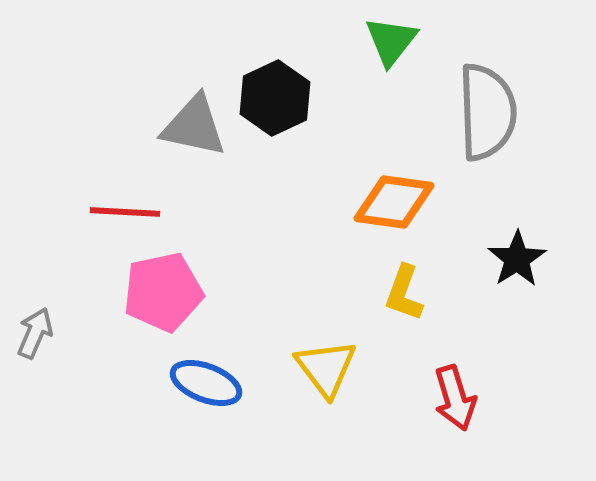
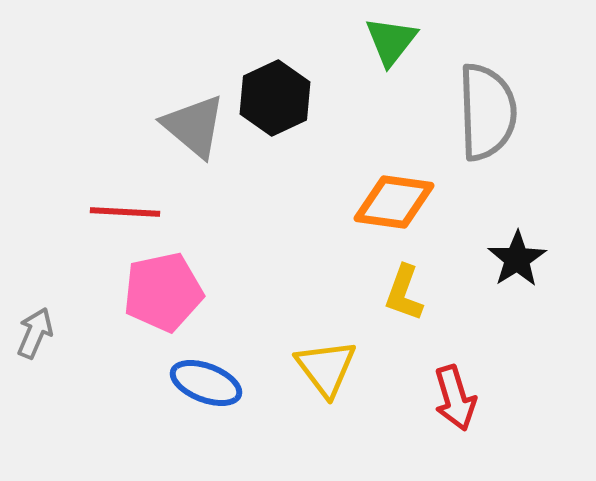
gray triangle: rotated 28 degrees clockwise
